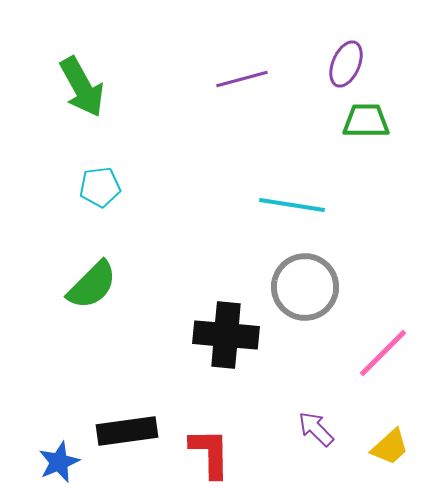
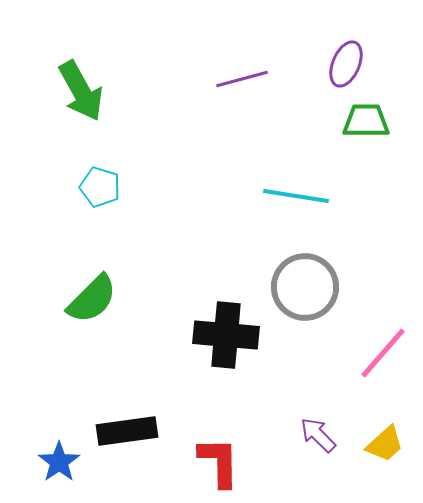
green arrow: moved 1 px left, 4 px down
cyan pentagon: rotated 24 degrees clockwise
cyan line: moved 4 px right, 9 px up
green semicircle: moved 14 px down
pink line: rotated 4 degrees counterclockwise
purple arrow: moved 2 px right, 6 px down
yellow trapezoid: moved 5 px left, 3 px up
red L-shape: moved 9 px right, 9 px down
blue star: rotated 12 degrees counterclockwise
